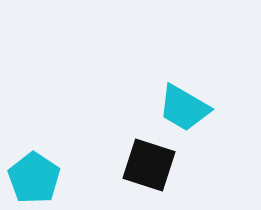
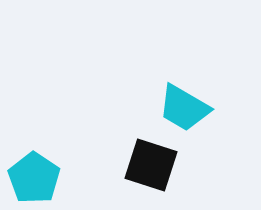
black square: moved 2 px right
